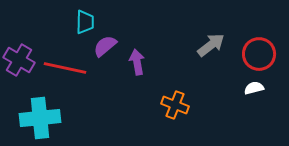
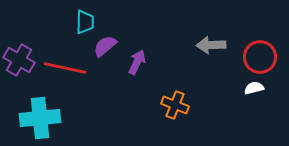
gray arrow: rotated 144 degrees counterclockwise
red circle: moved 1 px right, 3 px down
purple arrow: rotated 35 degrees clockwise
